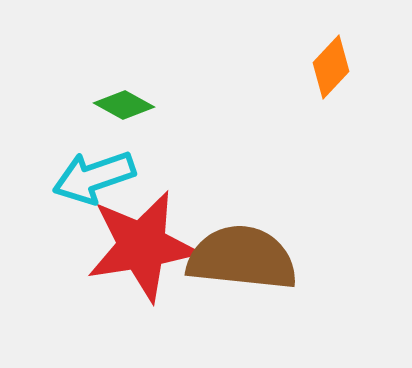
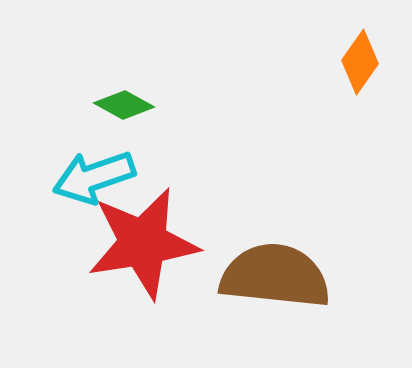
orange diamond: moved 29 px right, 5 px up; rotated 8 degrees counterclockwise
red star: moved 1 px right, 3 px up
brown semicircle: moved 33 px right, 18 px down
